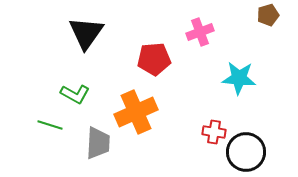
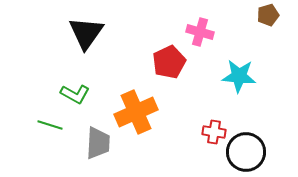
pink cross: rotated 36 degrees clockwise
red pentagon: moved 15 px right, 3 px down; rotated 20 degrees counterclockwise
cyan star: moved 2 px up
